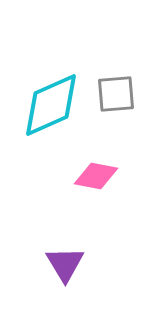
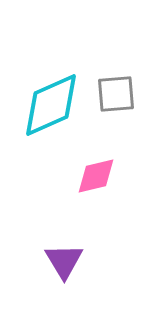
pink diamond: rotated 24 degrees counterclockwise
purple triangle: moved 1 px left, 3 px up
